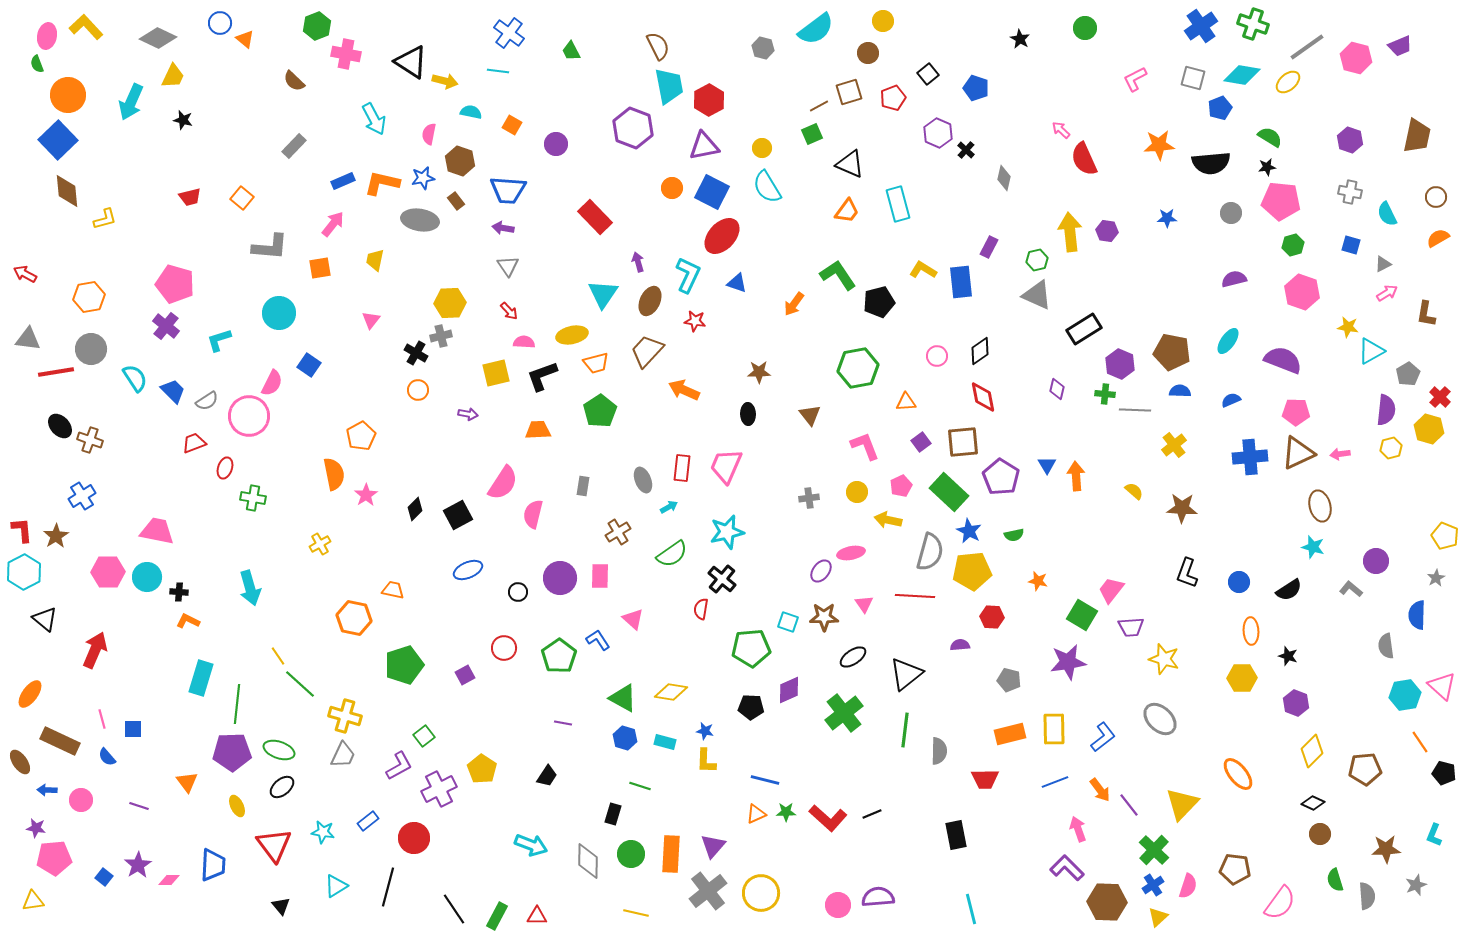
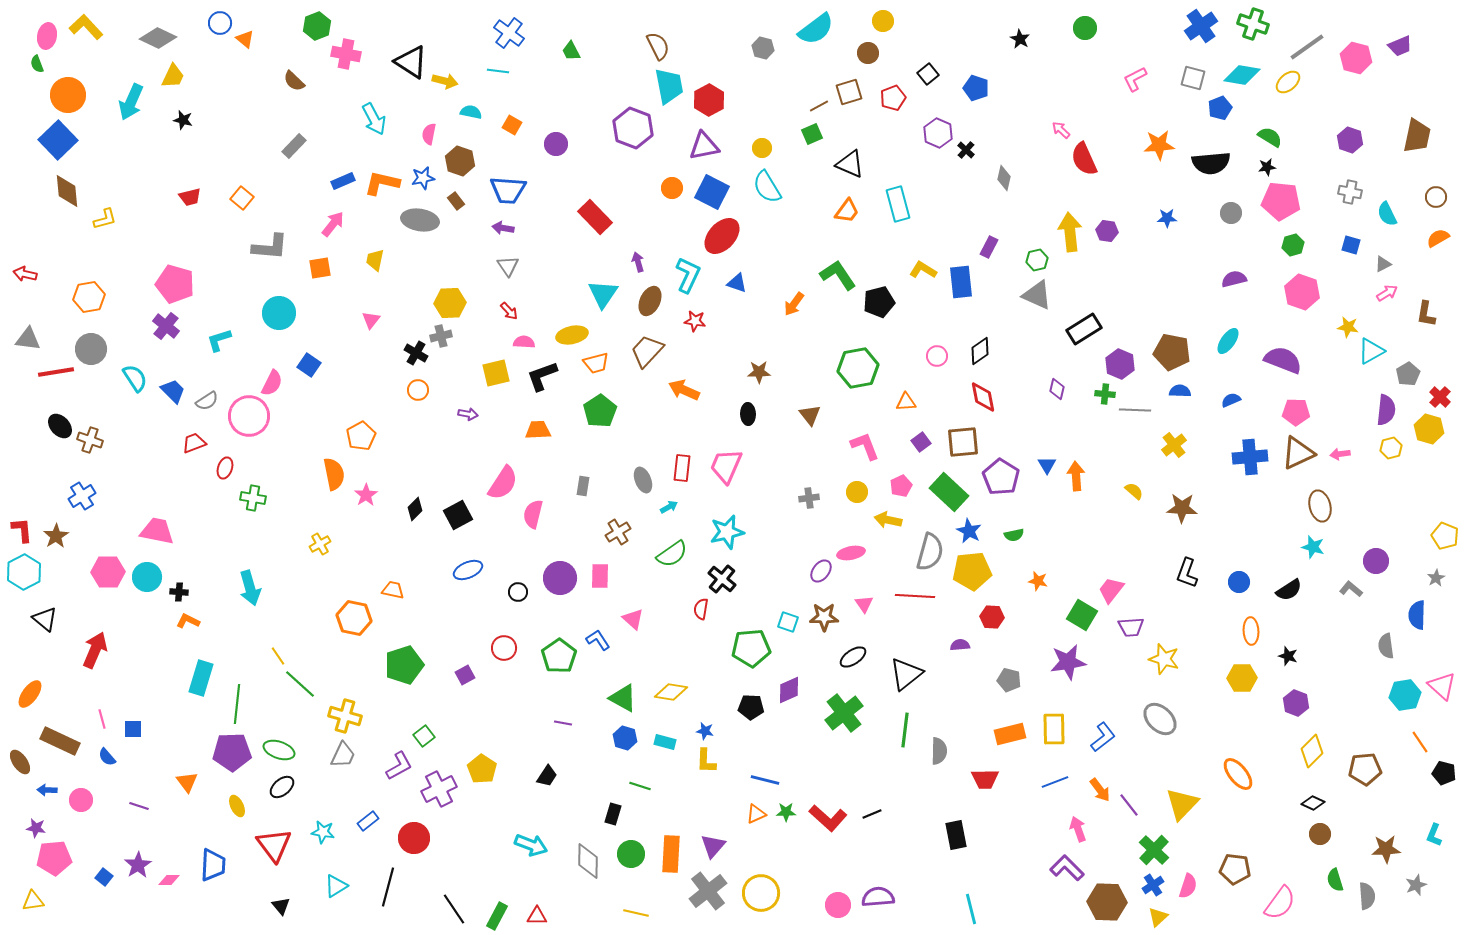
red arrow at (25, 274): rotated 15 degrees counterclockwise
